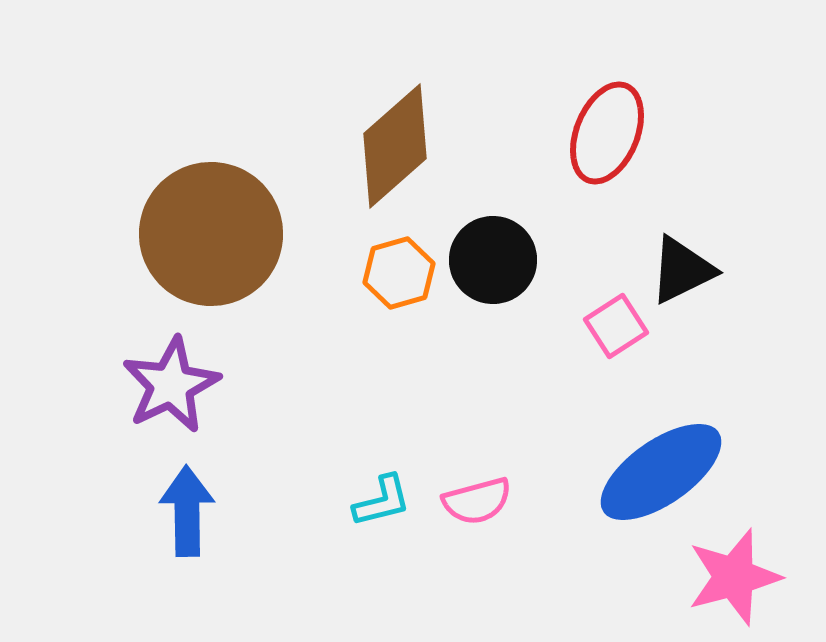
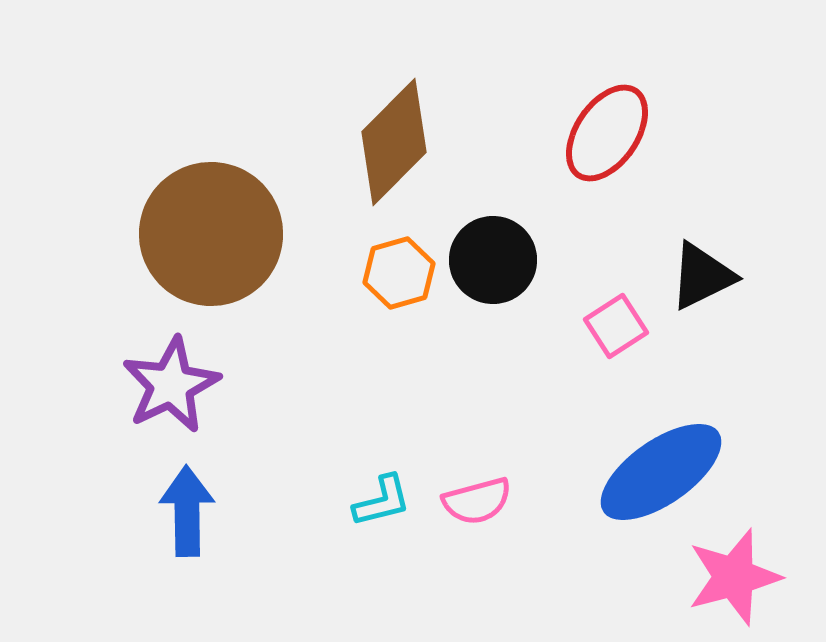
red ellipse: rotated 12 degrees clockwise
brown diamond: moved 1 px left, 4 px up; rotated 4 degrees counterclockwise
black triangle: moved 20 px right, 6 px down
